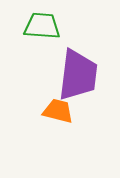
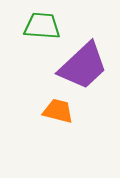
purple trapezoid: moved 5 px right, 9 px up; rotated 40 degrees clockwise
